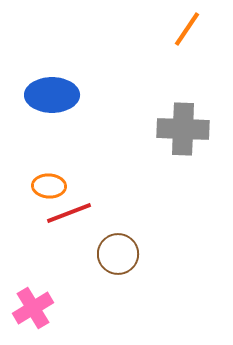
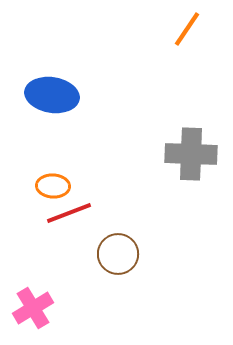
blue ellipse: rotated 9 degrees clockwise
gray cross: moved 8 px right, 25 px down
orange ellipse: moved 4 px right
